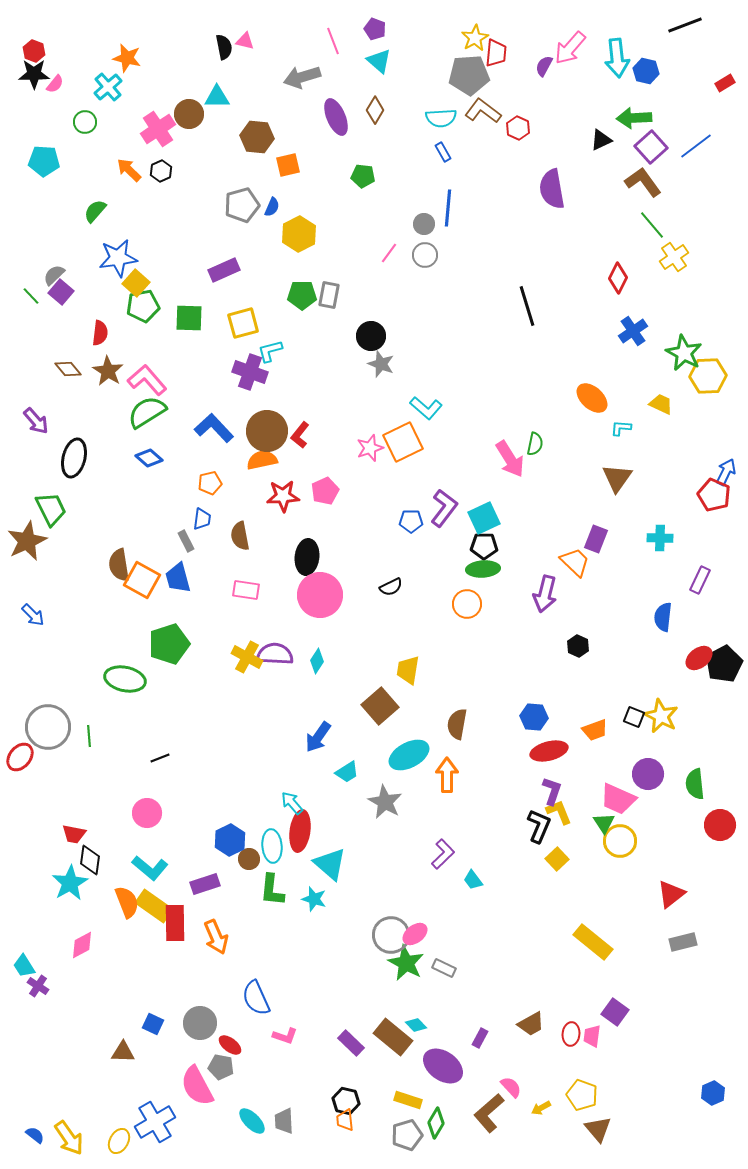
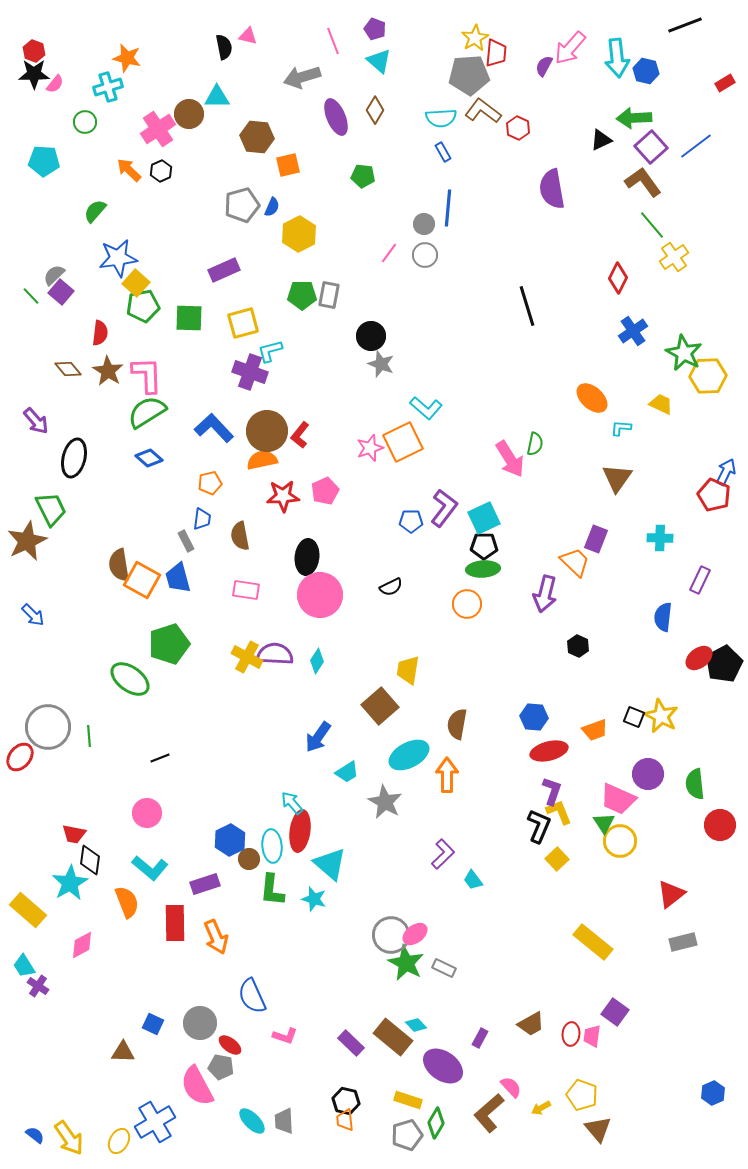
pink triangle at (245, 41): moved 3 px right, 5 px up
cyan cross at (108, 87): rotated 24 degrees clockwise
pink L-shape at (147, 380): moved 5 px up; rotated 39 degrees clockwise
green ellipse at (125, 679): moved 5 px right; rotated 24 degrees clockwise
yellow rectangle at (154, 906): moved 126 px left, 4 px down; rotated 6 degrees clockwise
blue semicircle at (256, 998): moved 4 px left, 2 px up
